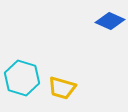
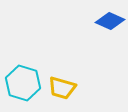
cyan hexagon: moved 1 px right, 5 px down
